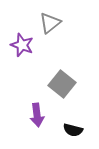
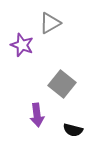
gray triangle: rotated 10 degrees clockwise
